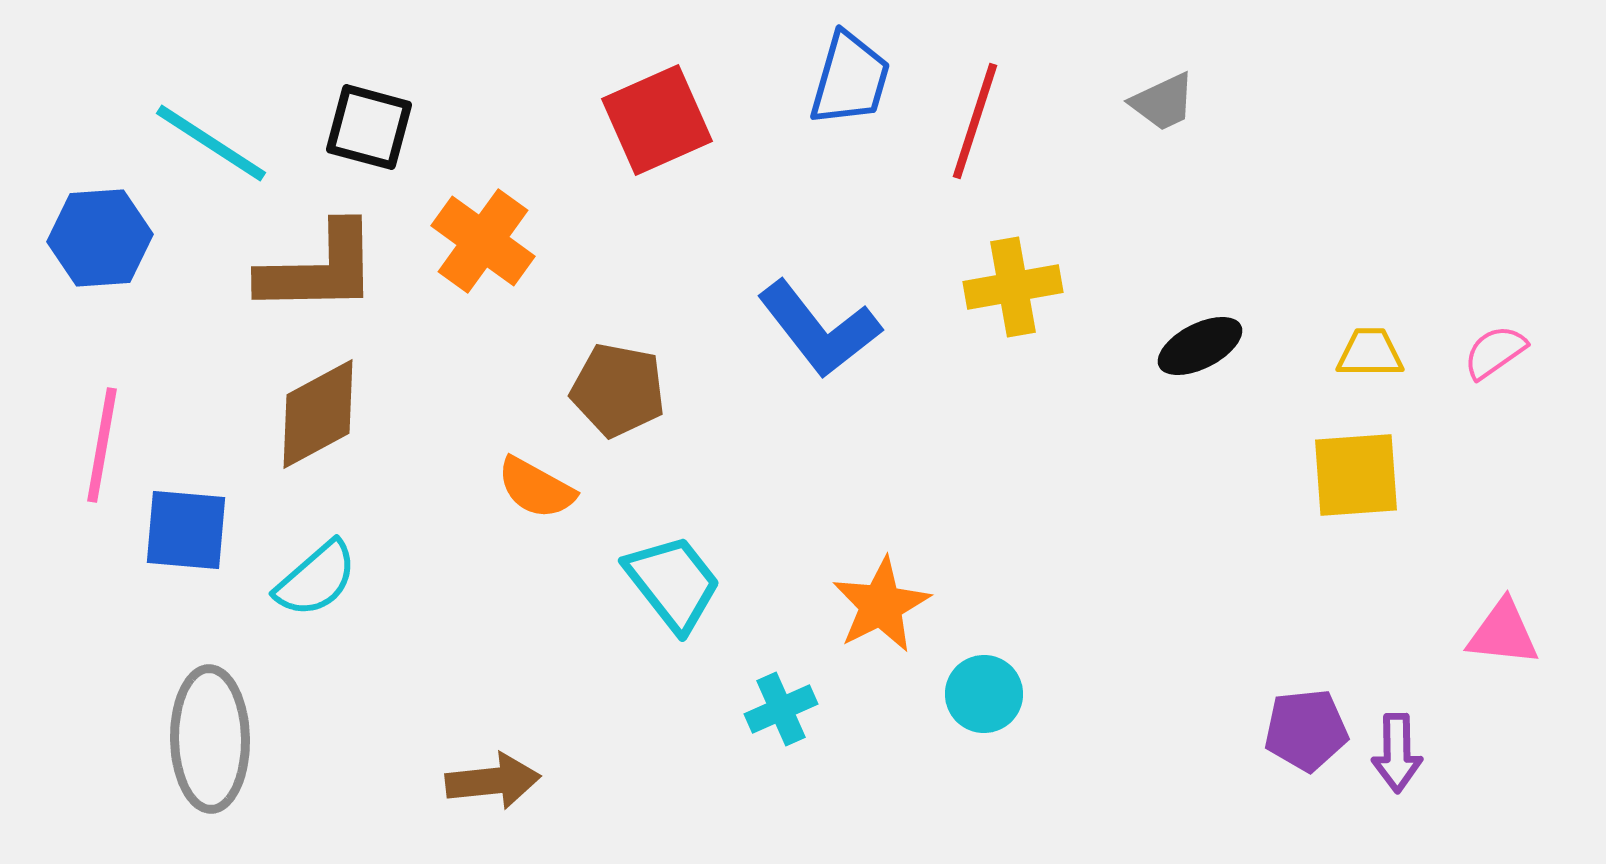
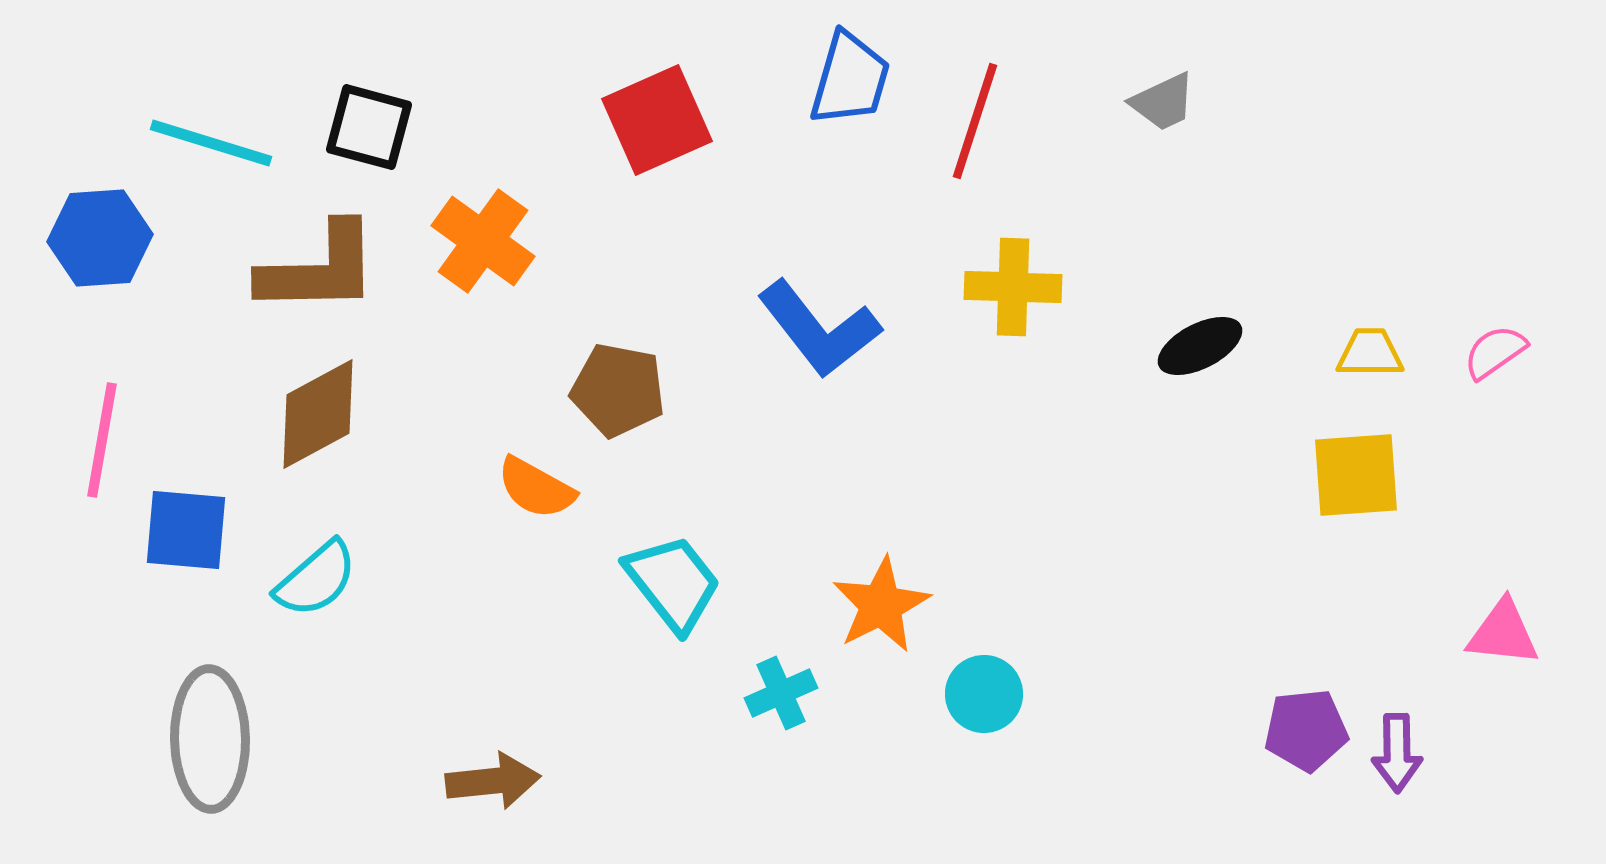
cyan line: rotated 16 degrees counterclockwise
yellow cross: rotated 12 degrees clockwise
pink line: moved 5 px up
cyan cross: moved 16 px up
